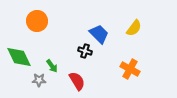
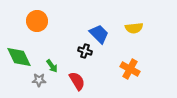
yellow semicircle: rotated 48 degrees clockwise
